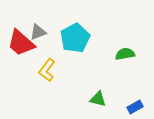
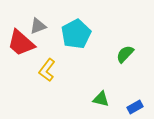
gray triangle: moved 6 px up
cyan pentagon: moved 1 px right, 4 px up
green semicircle: rotated 36 degrees counterclockwise
green triangle: moved 3 px right
